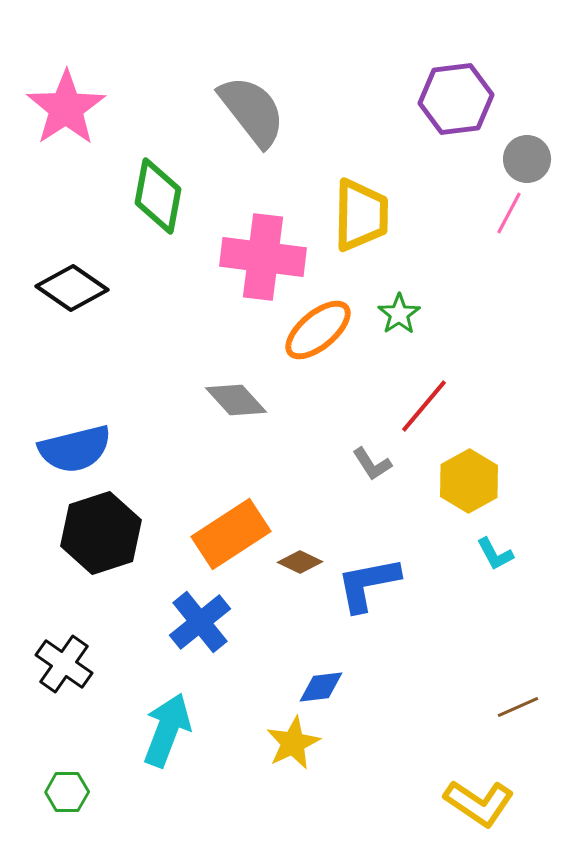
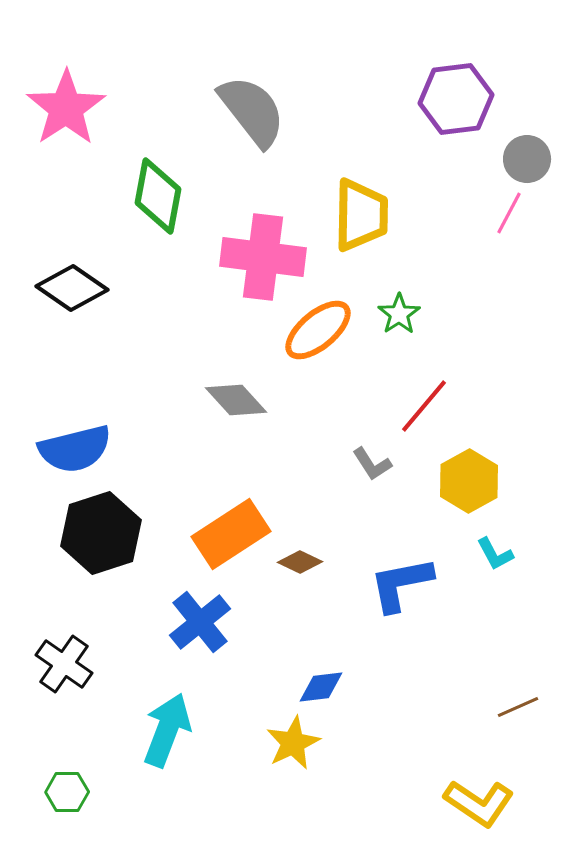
blue L-shape: moved 33 px right
